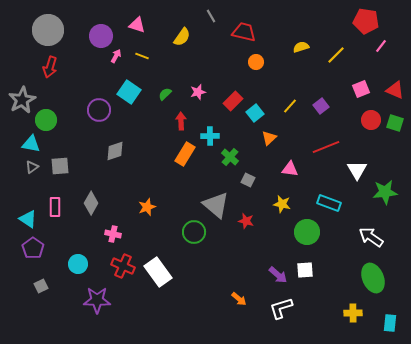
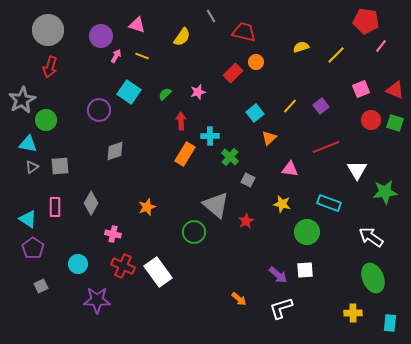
red rectangle at (233, 101): moved 28 px up
cyan triangle at (31, 144): moved 3 px left
red star at (246, 221): rotated 28 degrees clockwise
